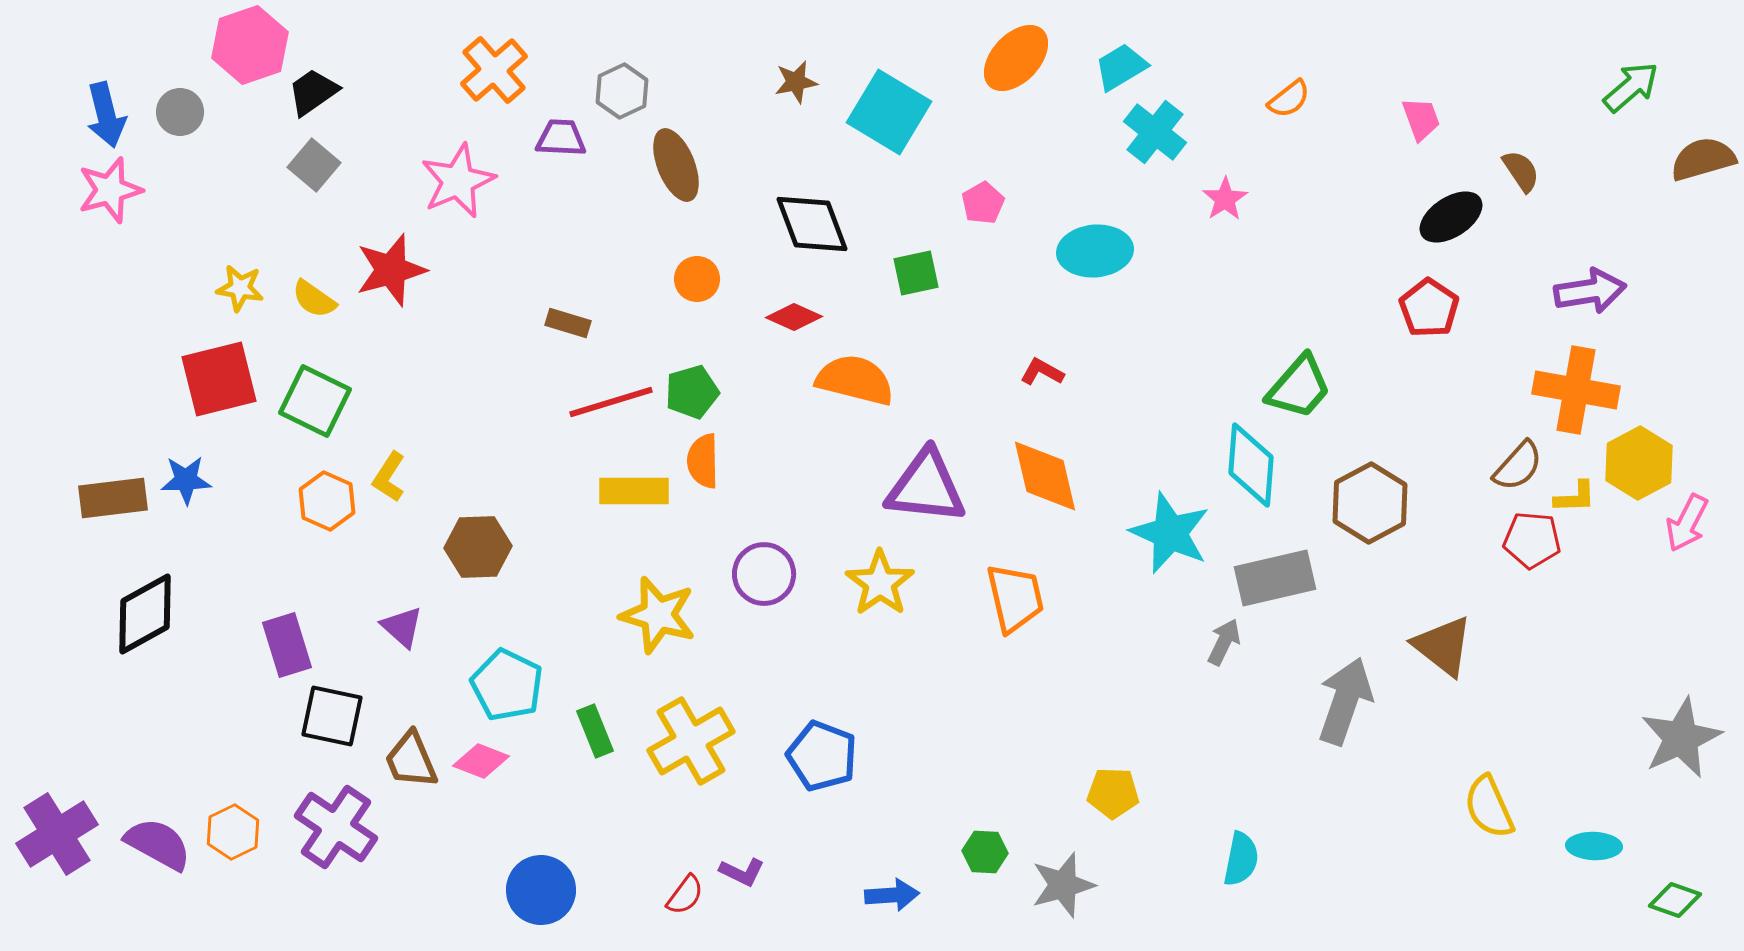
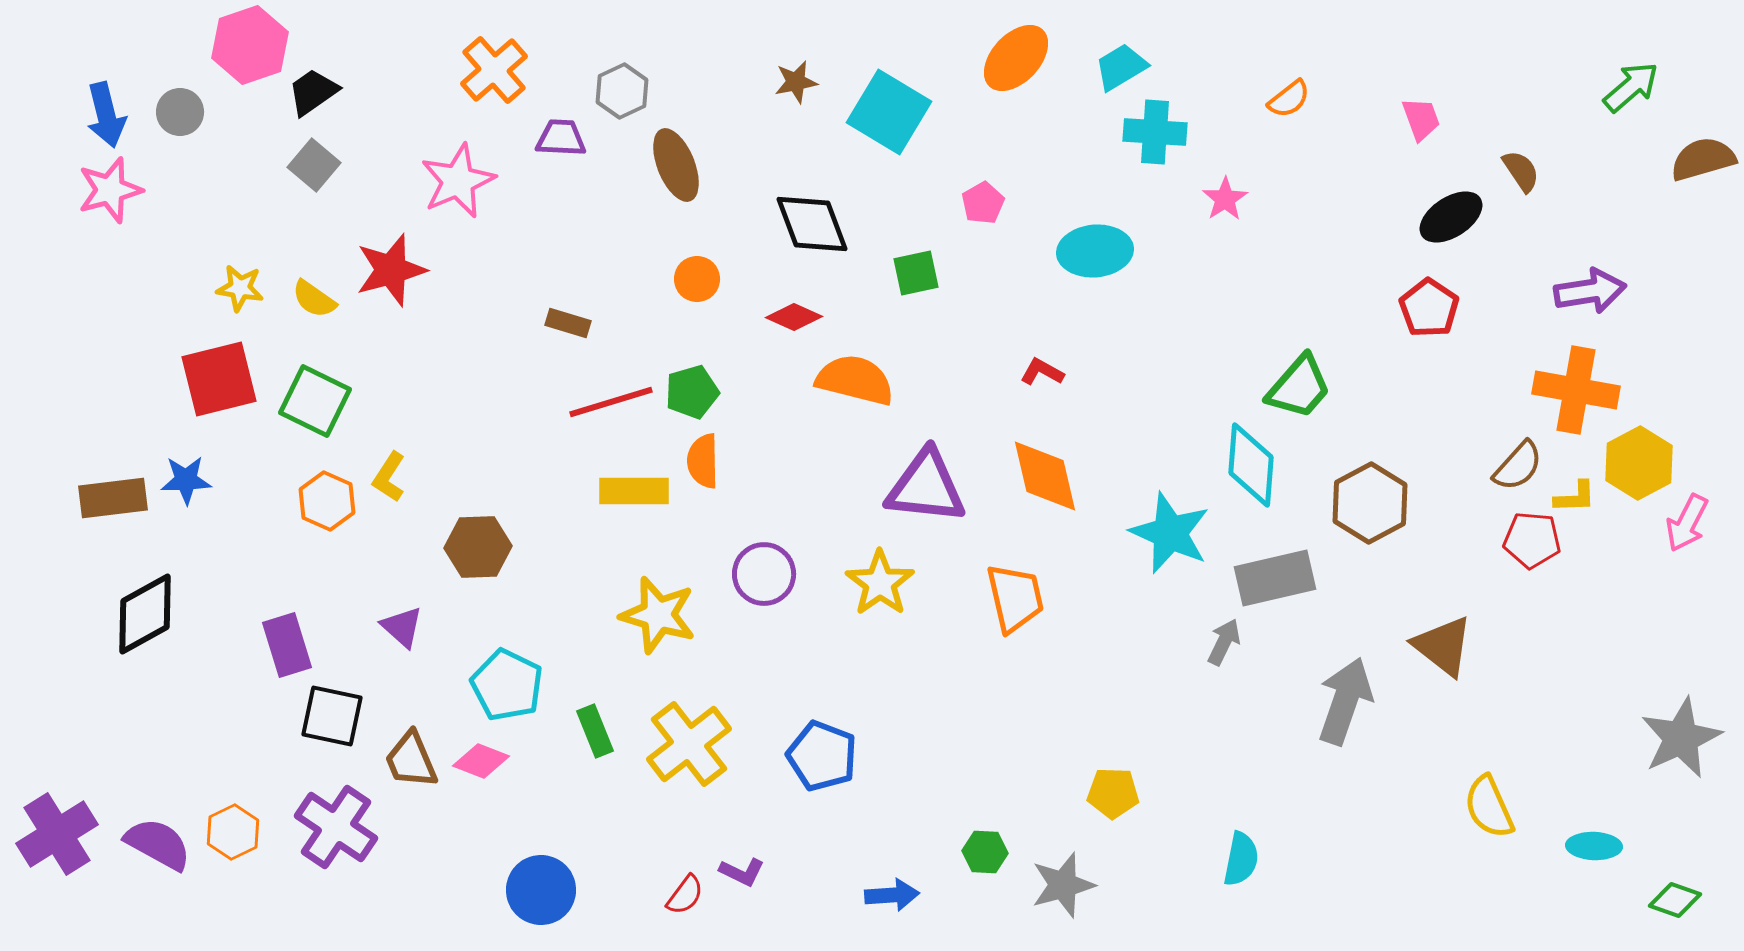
cyan cross at (1155, 132): rotated 34 degrees counterclockwise
yellow cross at (691, 741): moved 2 px left, 3 px down; rotated 8 degrees counterclockwise
